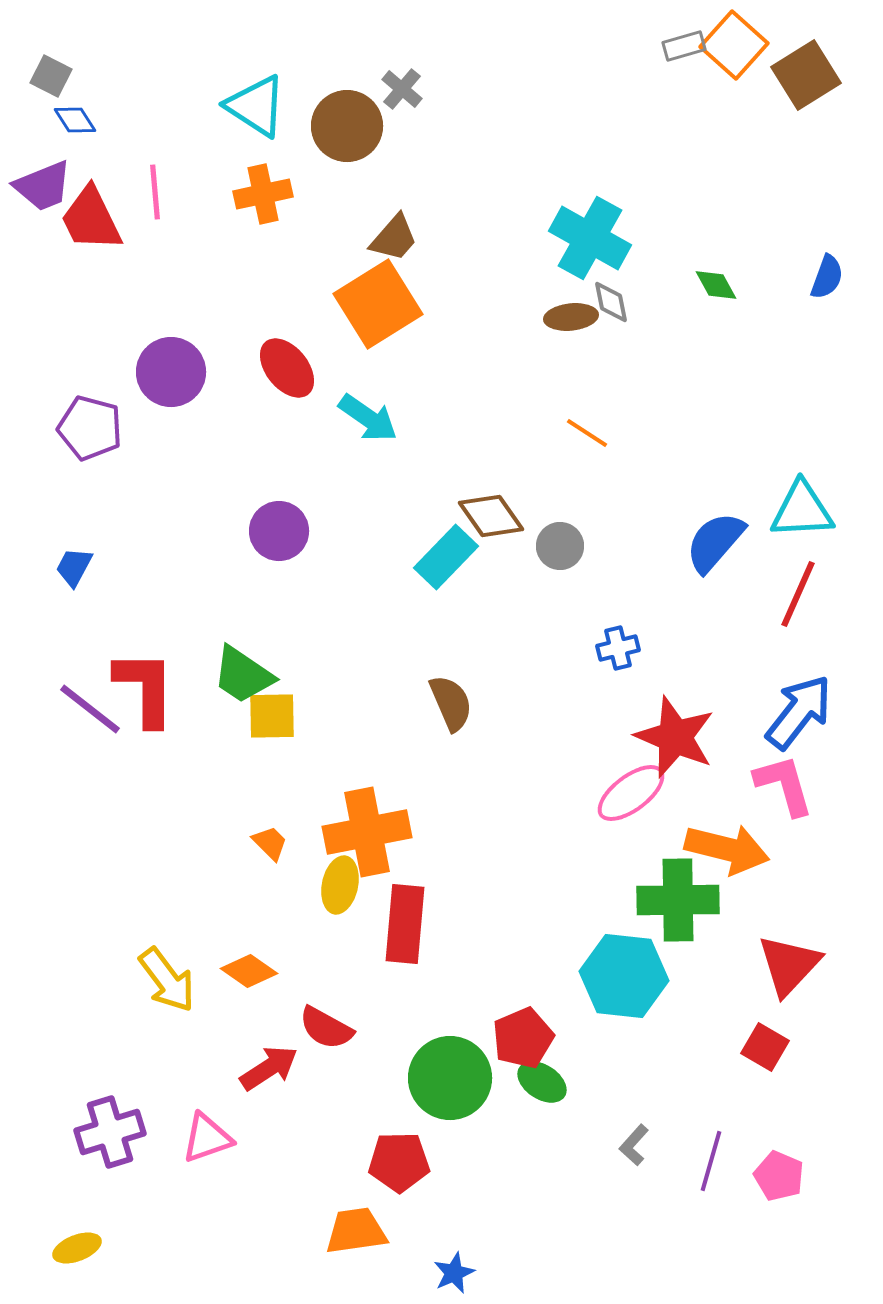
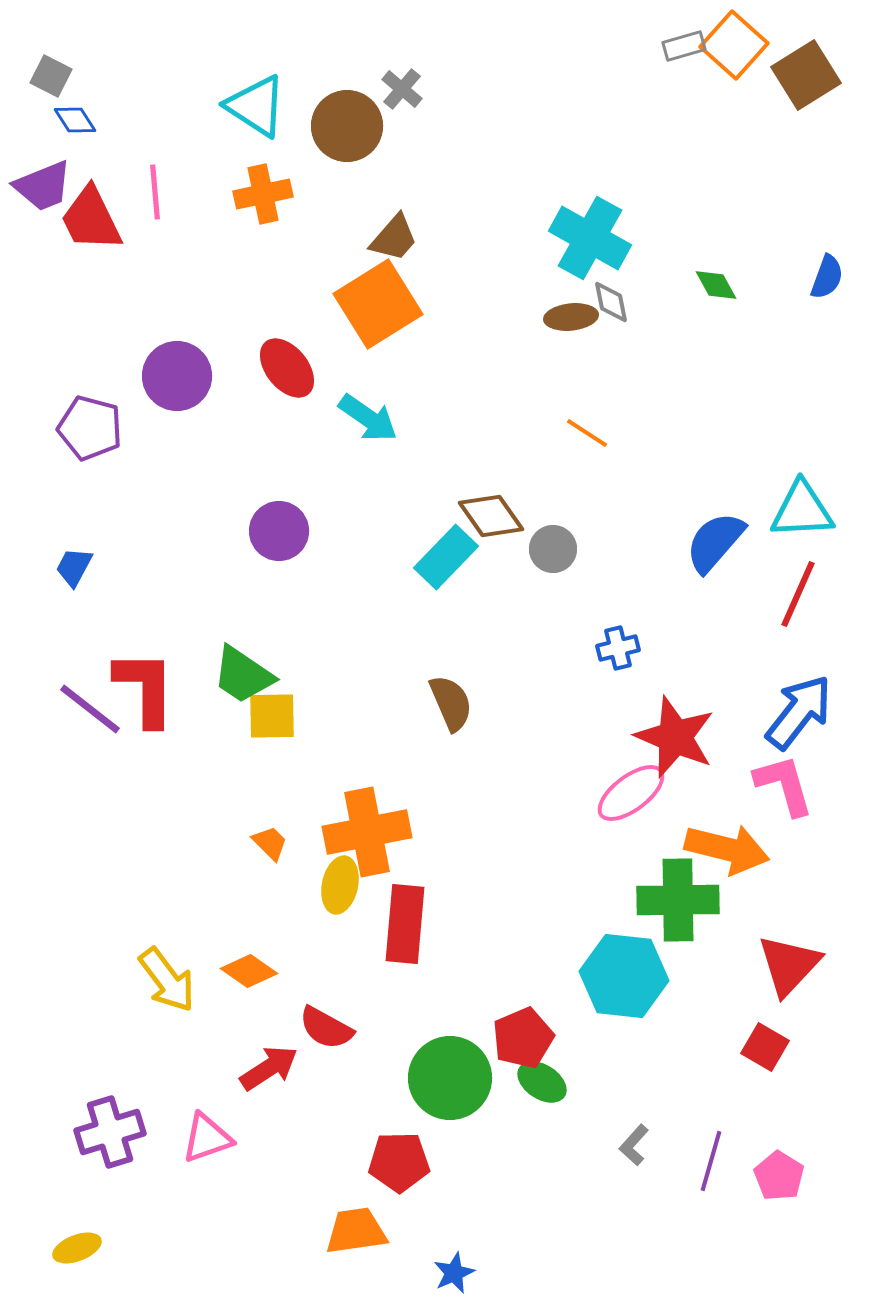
purple circle at (171, 372): moved 6 px right, 4 px down
gray circle at (560, 546): moved 7 px left, 3 px down
pink pentagon at (779, 1176): rotated 9 degrees clockwise
